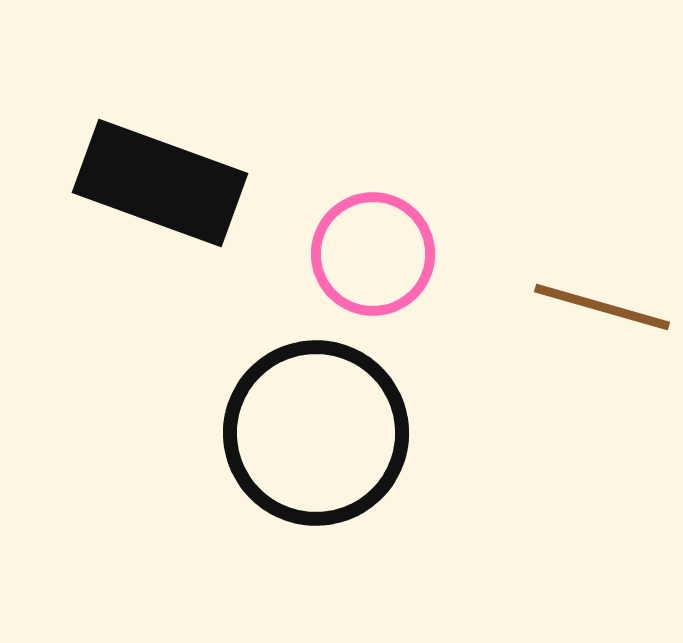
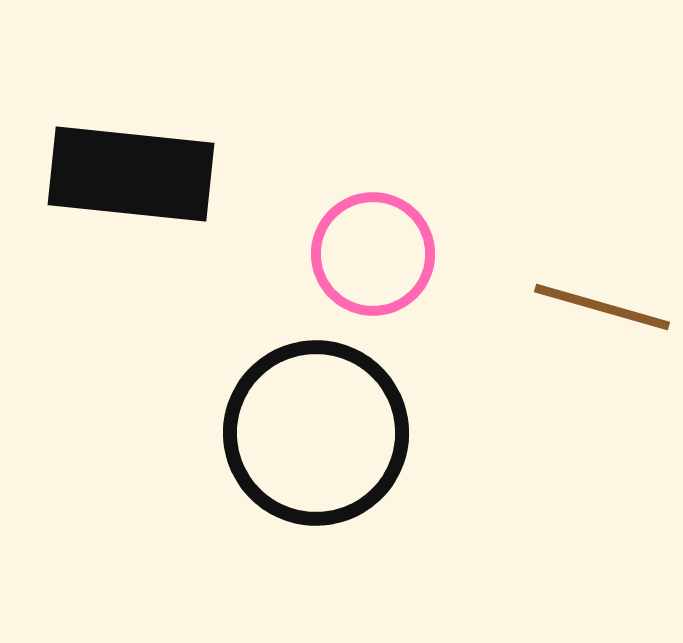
black rectangle: moved 29 px left, 9 px up; rotated 14 degrees counterclockwise
